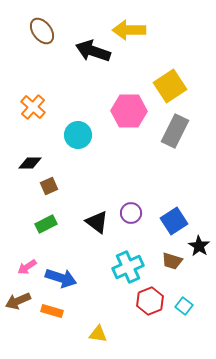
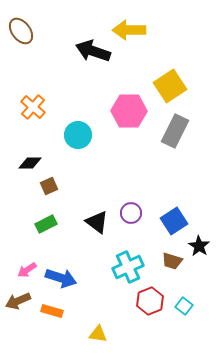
brown ellipse: moved 21 px left
pink arrow: moved 3 px down
